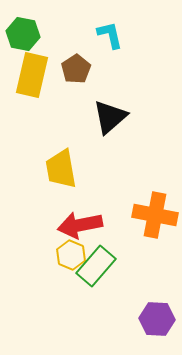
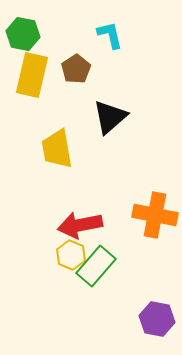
yellow trapezoid: moved 4 px left, 20 px up
purple hexagon: rotated 8 degrees clockwise
